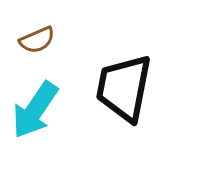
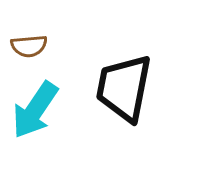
brown semicircle: moved 8 px left, 6 px down; rotated 18 degrees clockwise
